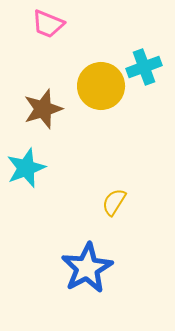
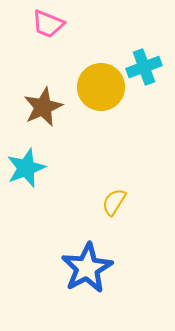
yellow circle: moved 1 px down
brown star: moved 2 px up; rotated 6 degrees counterclockwise
